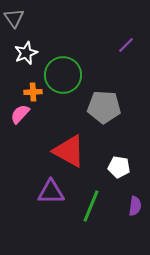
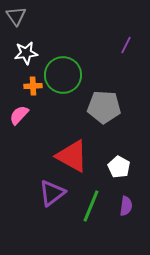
gray triangle: moved 2 px right, 2 px up
purple line: rotated 18 degrees counterclockwise
white star: rotated 15 degrees clockwise
orange cross: moved 6 px up
pink semicircle: moved 1 px left, 1 px down
red triangle: moved 3 px right, 5 px down
white pentagon: rotated 20 degrees clockwise
purple triangle: moved 1 px right, 1 px down; rotated 36 degrees counterclockwise
purple semicircle: moved 9 px left
